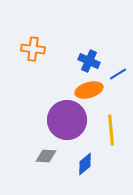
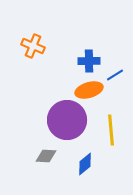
orange cross: moved 3 px up; rotated 15 degrees clockwise
blue cross: rotated 25 degrees counterclockwise
blue line: moved 3 px left, 1 px down
